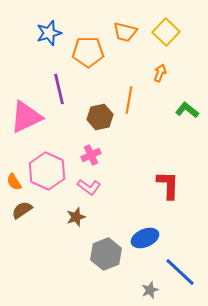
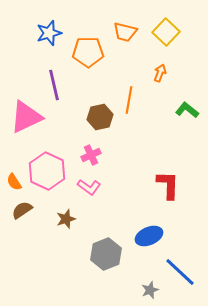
purple line: moved 5 px left, 4 px up
brown star: moved 10 px left, 2 px down
blue ellipse: moved 4 px right, 2 px up
